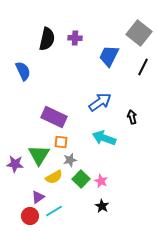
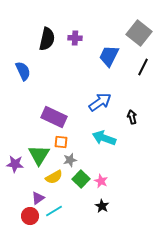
purple triangle: moved 1 px down
